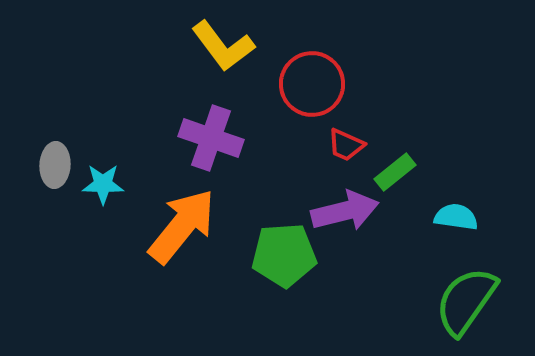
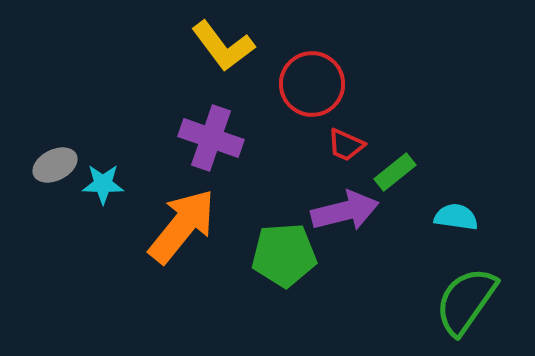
gray ellipse: rotated 60 degrees clockwise
